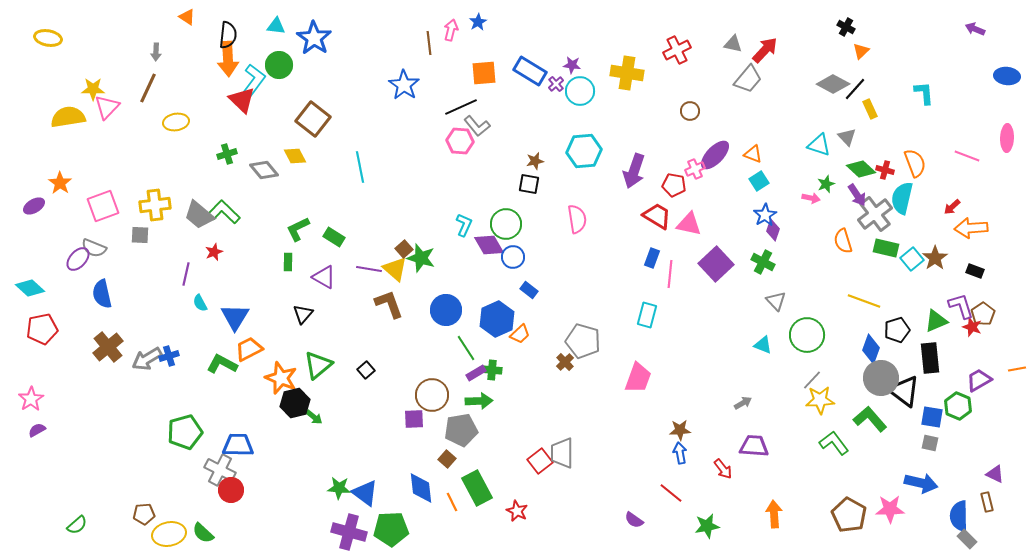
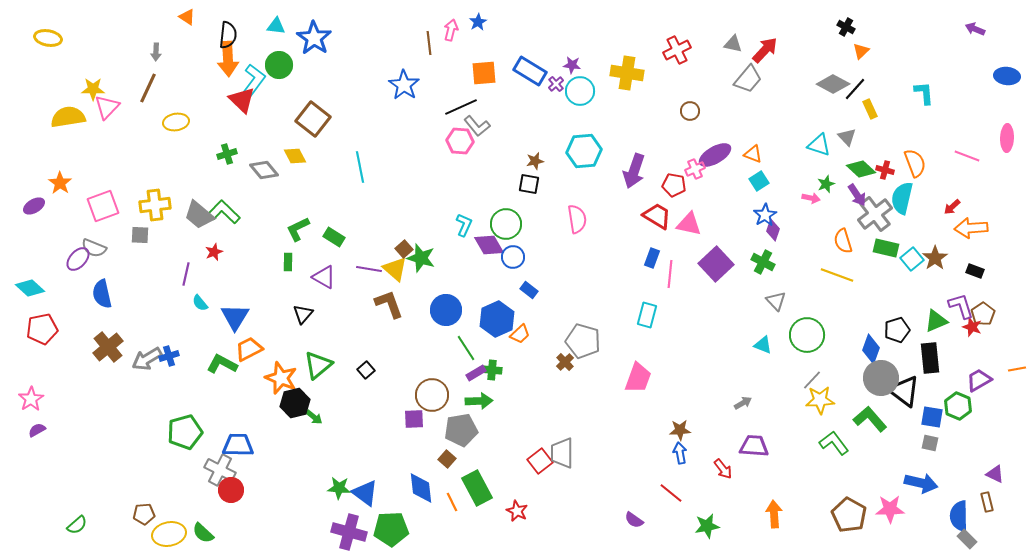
purple ellipse at (715, 155): rotated 16 degrees clockwise
yellow line at (864, 301): moved 27 px left, 26 px up
cyan semicircle at (200, 303): rotated 12 degrees counterclockwise
